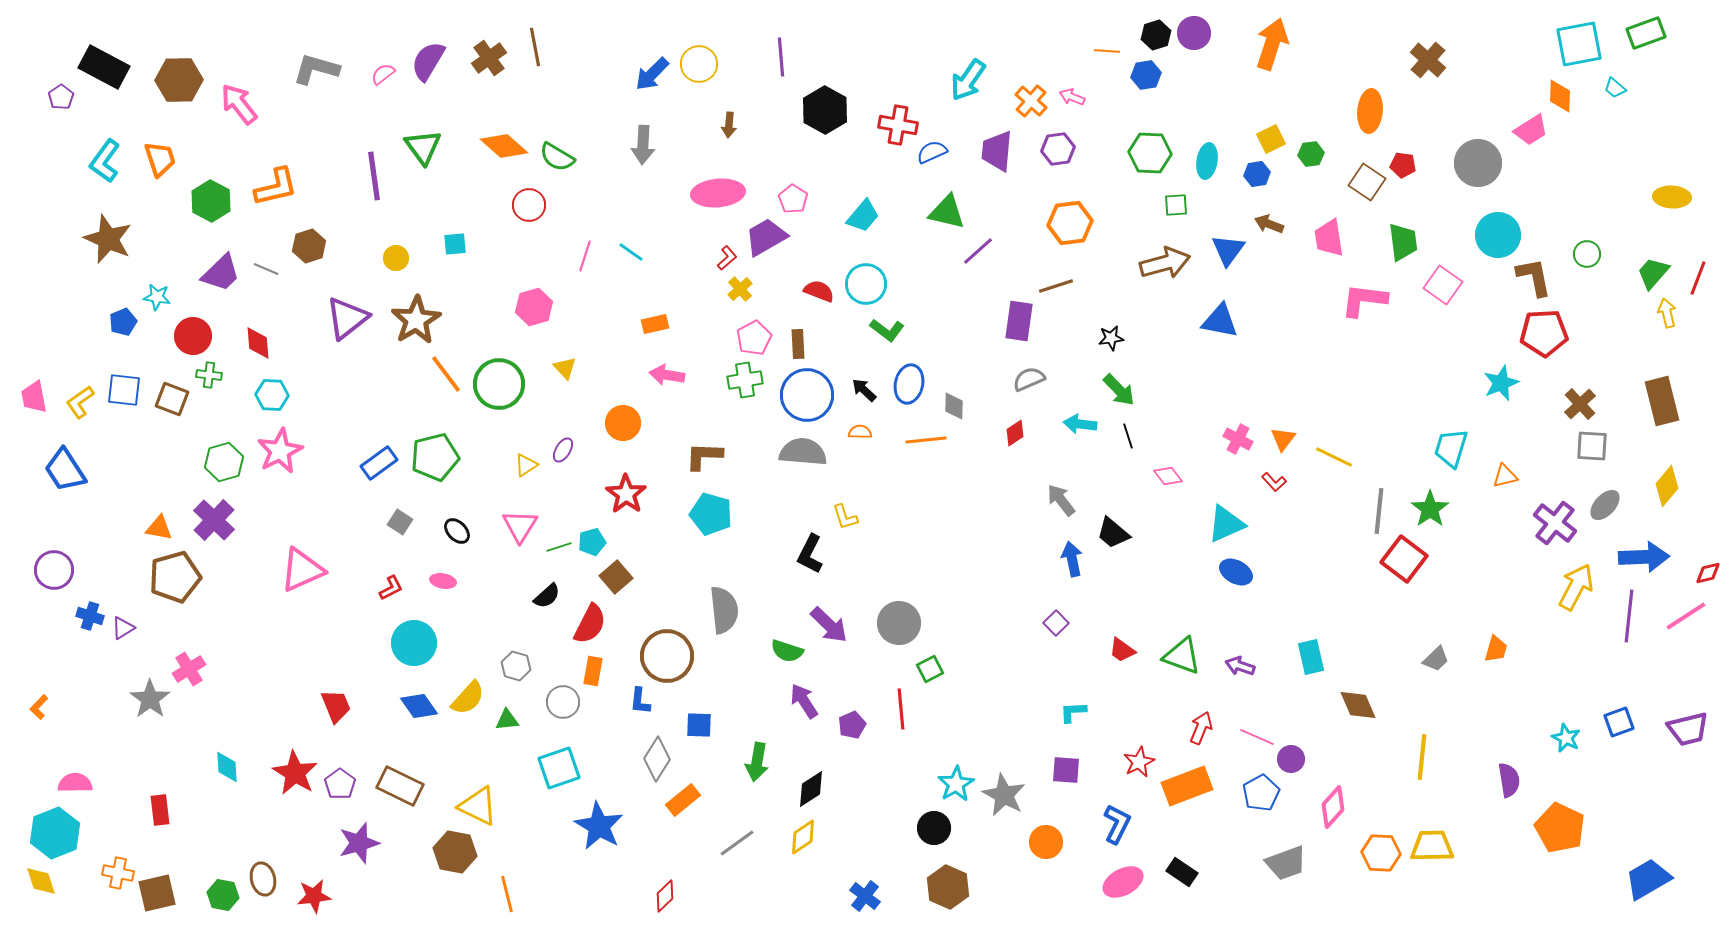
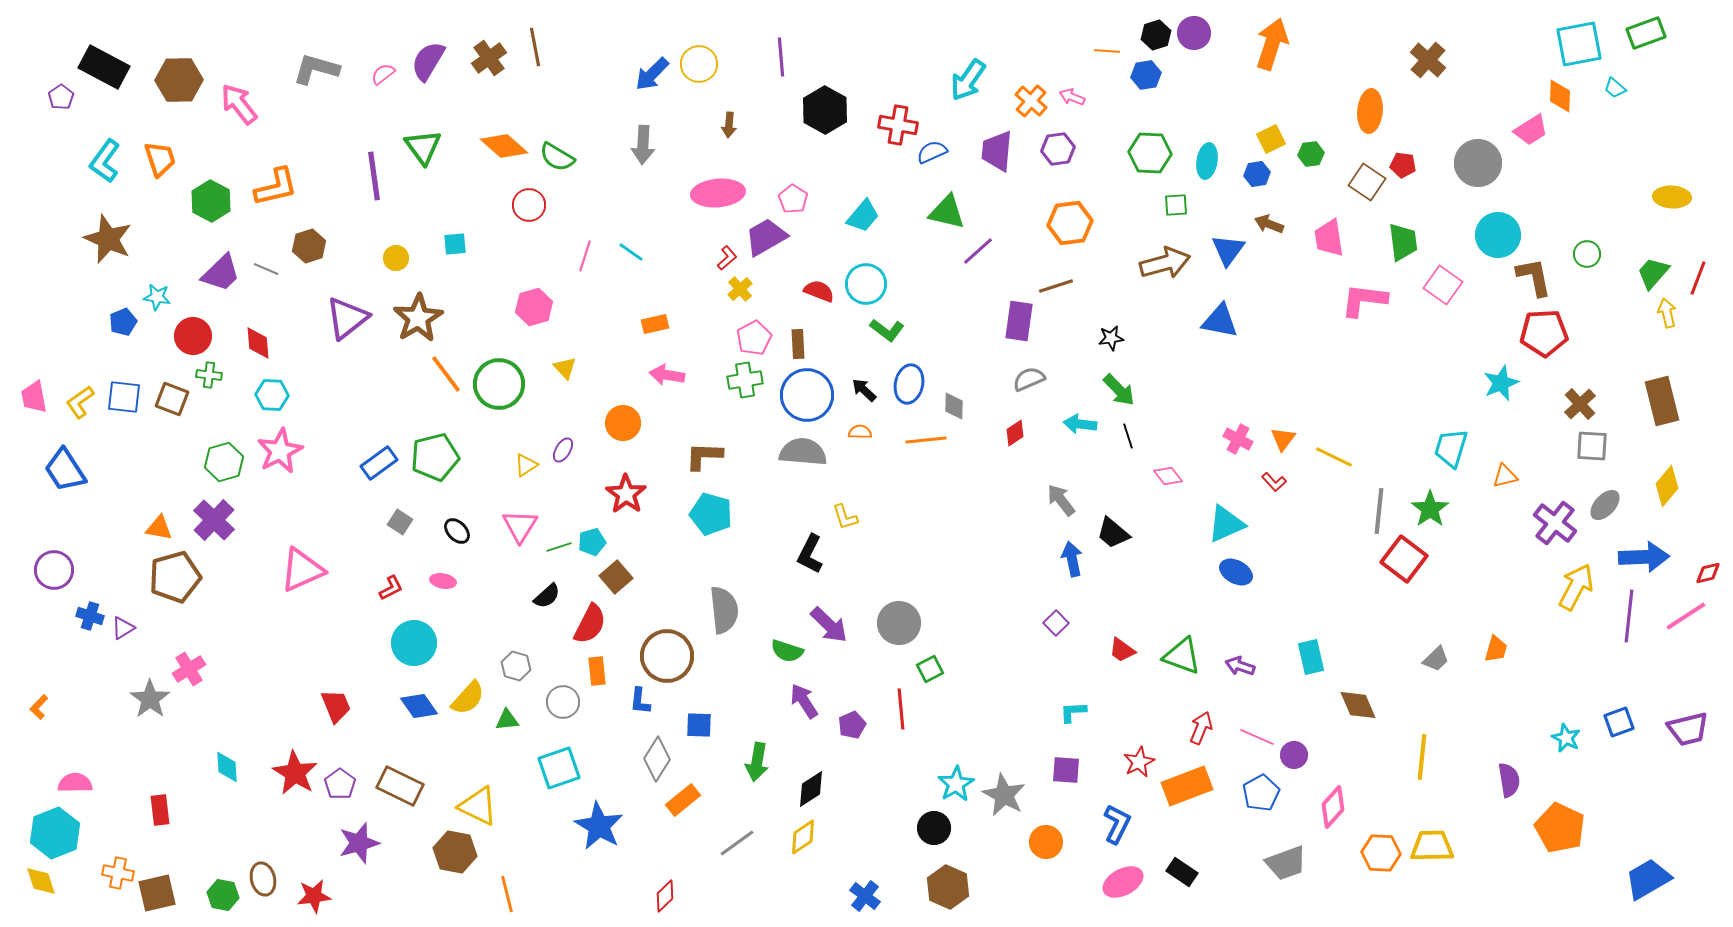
brown star at (416, 320): moved 2 px right, 2 px up
blue square at (124, 390): moved 7 px down
orange rectangle at (593, 671): moved 4 px right; rotated 16 degrees counterclockwise
purple circle at (1291, 759): moved 3 px right, 4 px up
